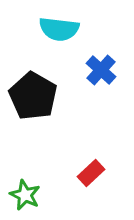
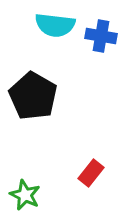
cyan semicircle: moved 4 px left, 4 px up
blue cross: moved 34 px up; rotated 32 degrees counterclockwise
red rectangle: rotated 8 degrees counterclockwise
